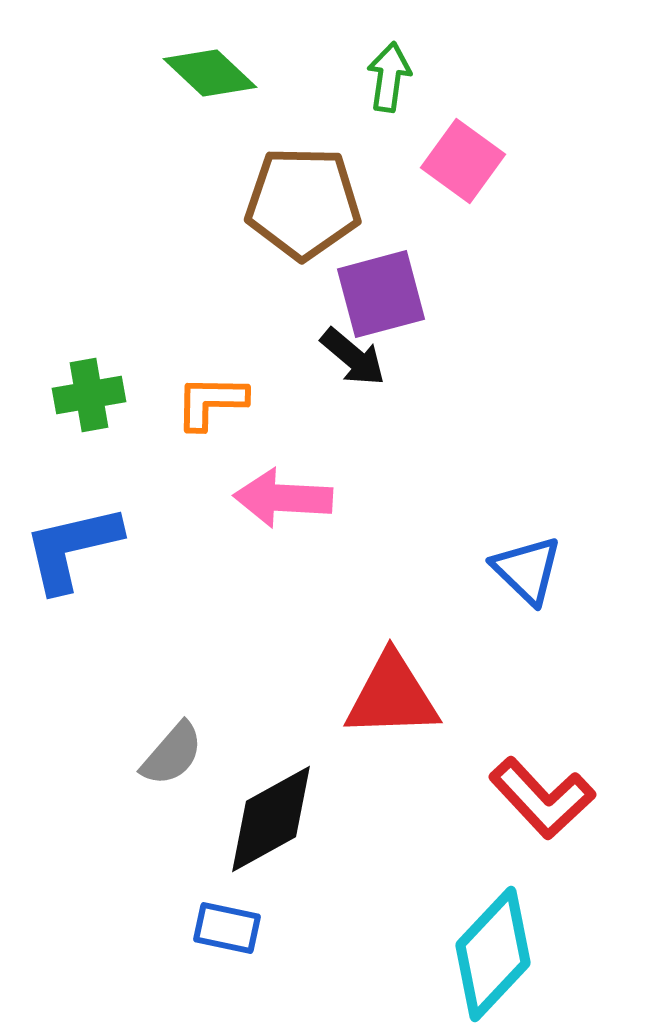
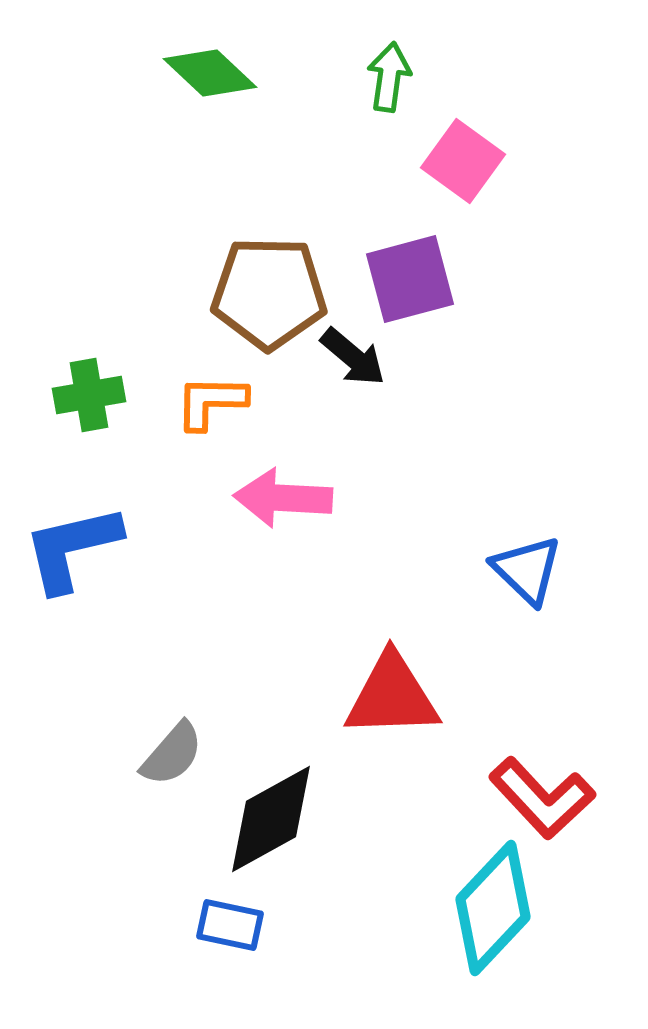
brown pentagon: moved 34 px left, 90 px down
purple square: moved 29 px right, 15 px up
blue rectangle: moved 3 px right, 3 px up
cyan diamond: moved 46 px up
